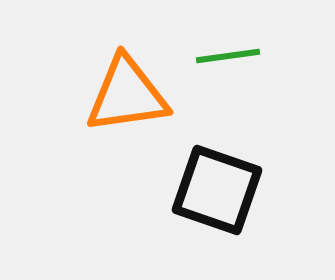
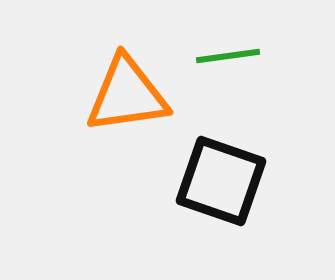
black square: moved 4 px right, 9 px up
